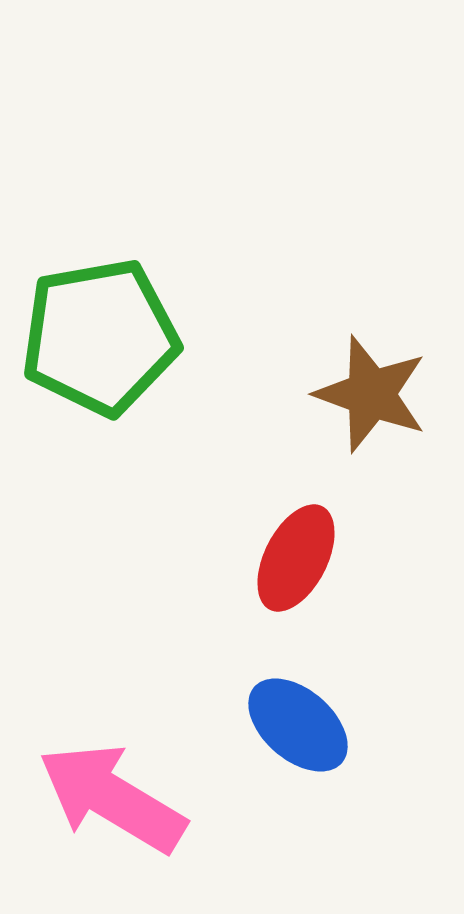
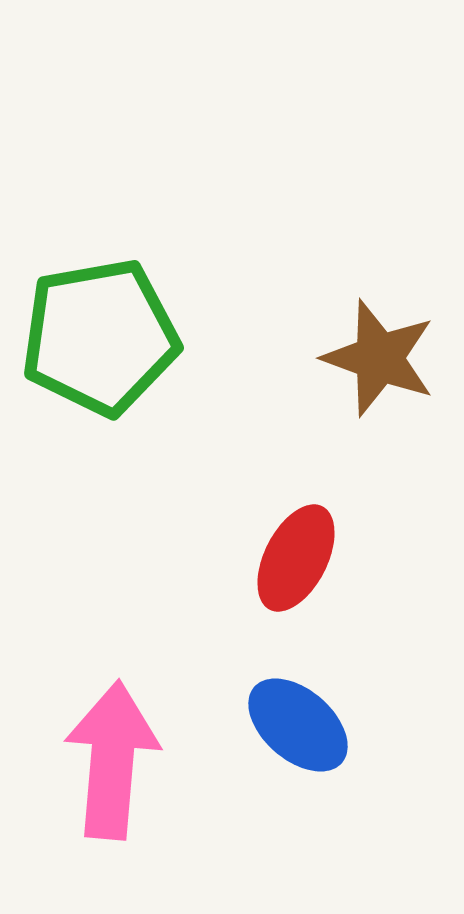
brown star: moved 8 px right, 36 px up
pink arrow: moved 38 px up; rotated 64 degrees clockwise
